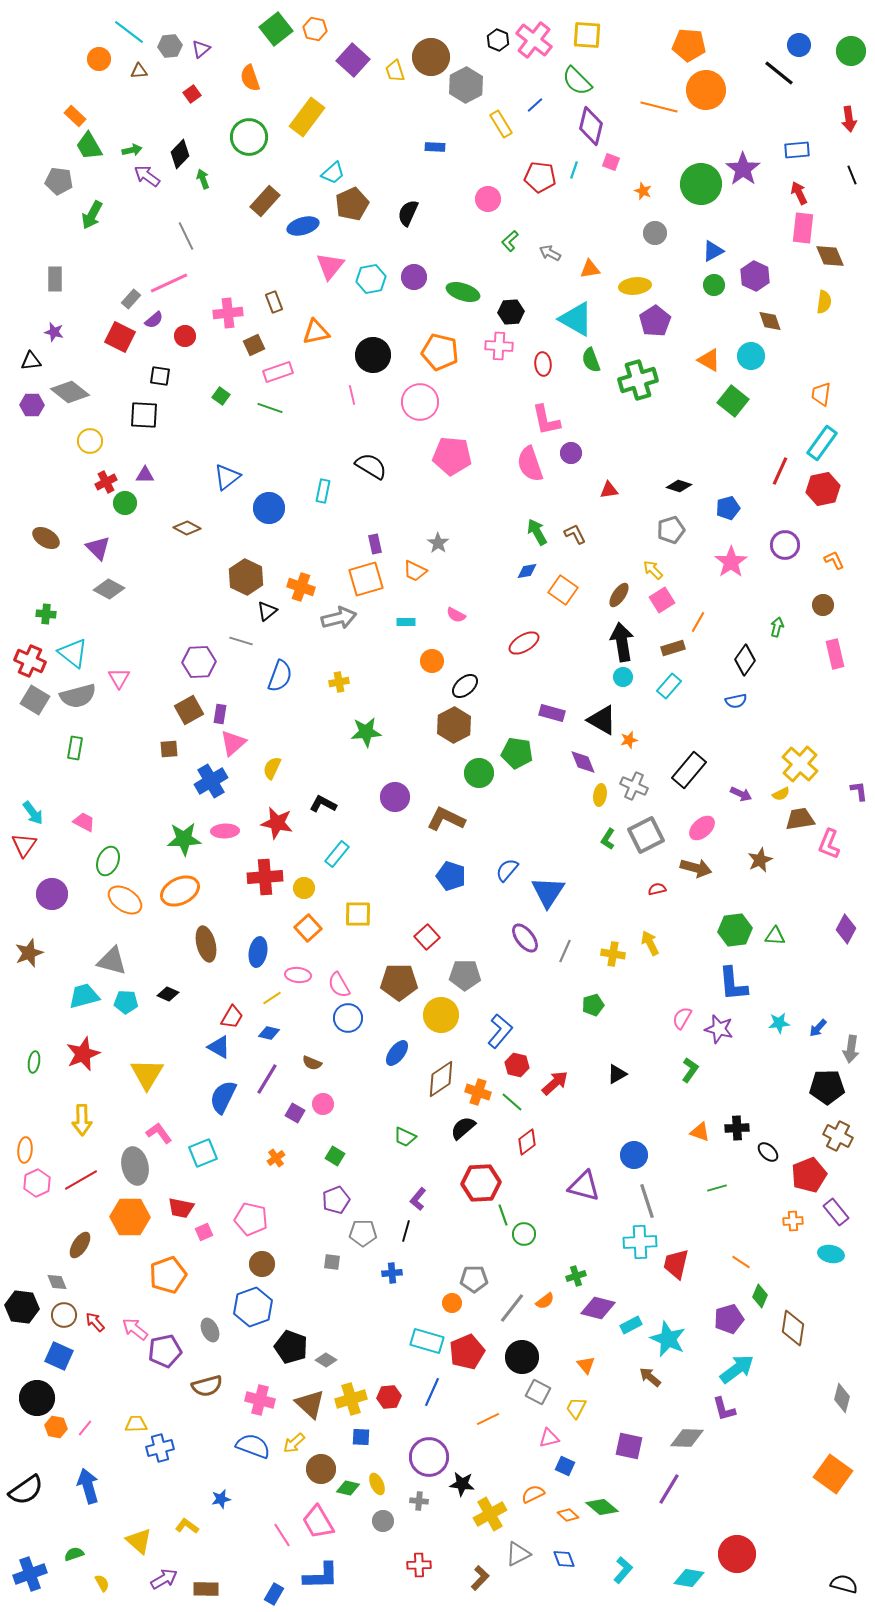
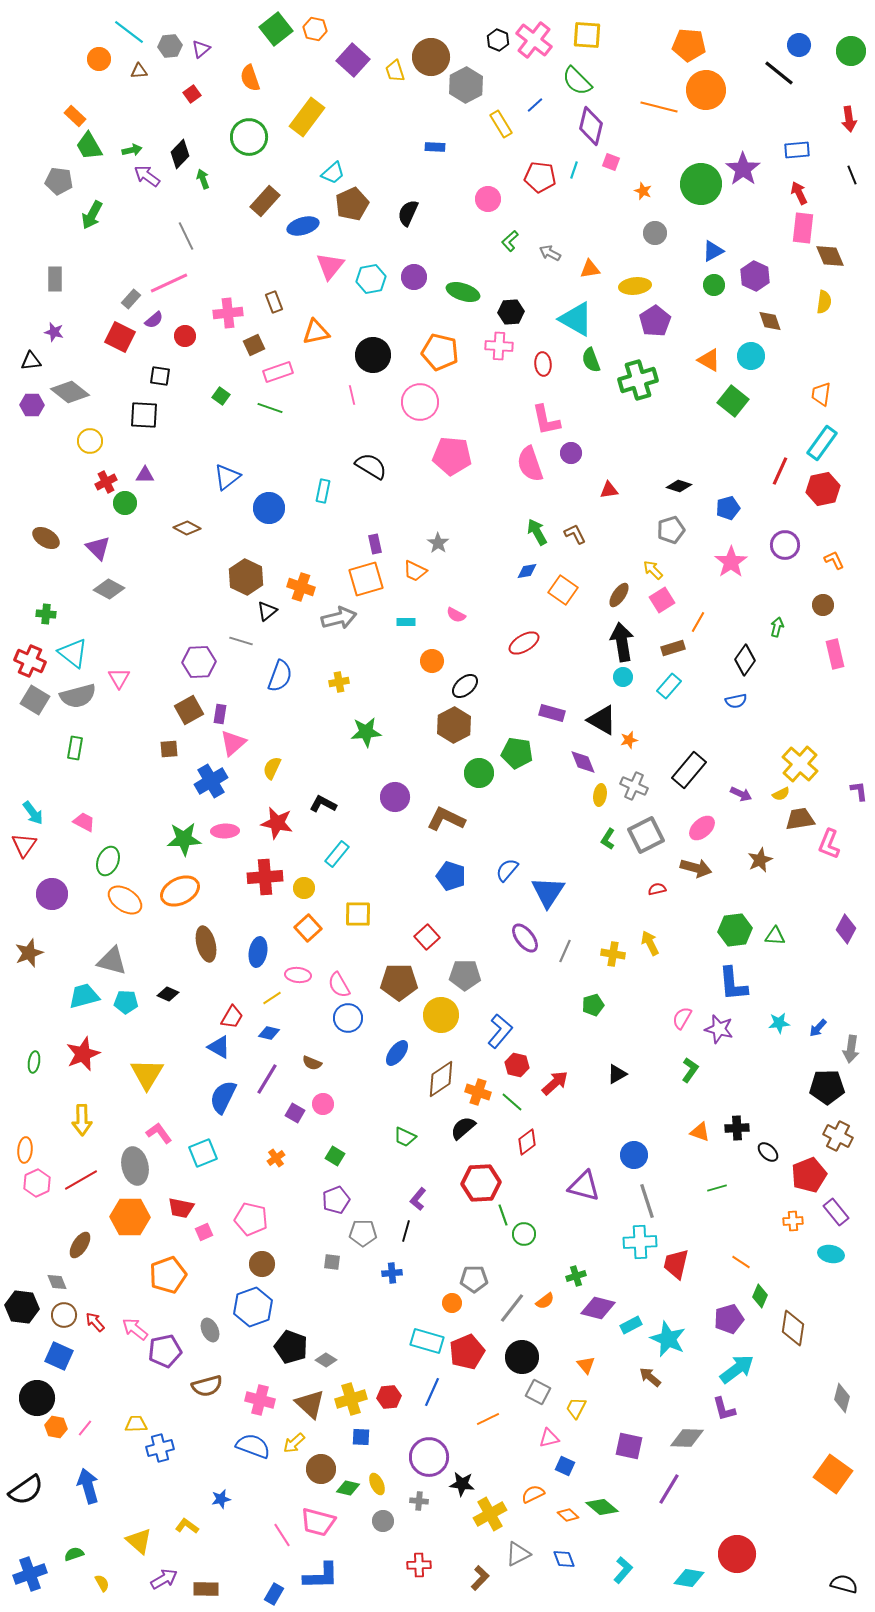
pink trapezoid at (318, 1522): rotated 45 degrees counterclockwise
